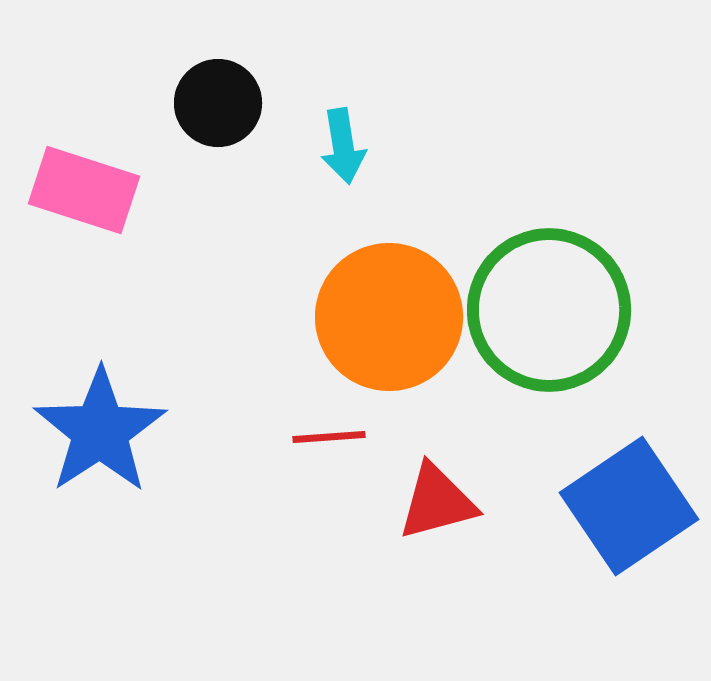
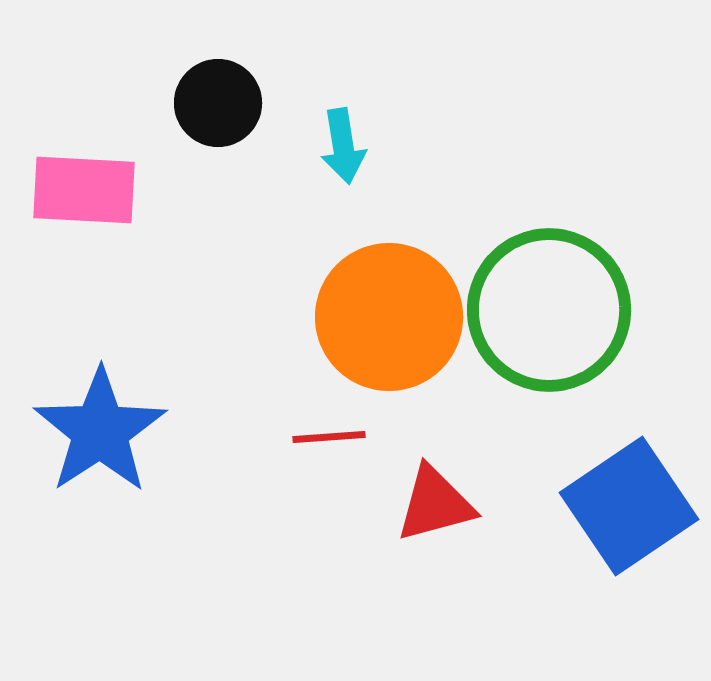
pink rectangle: rotated 15 degrees counterclockwise
red triangle: moved 2 px left, 2 px down
